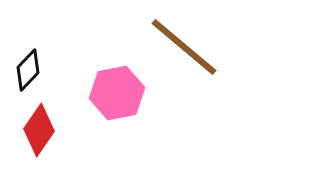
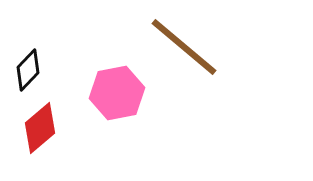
red diamond: moved 1 px right, 2 px up; rotated 15 degrees clockwise
